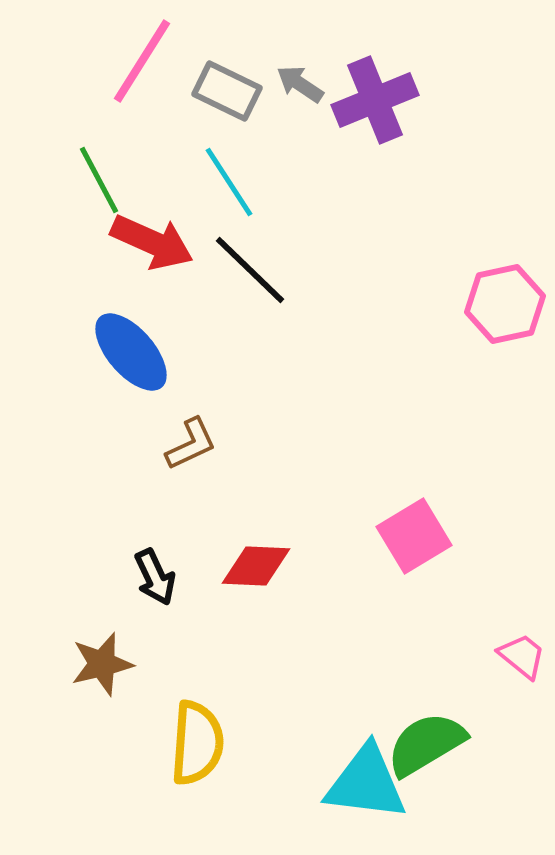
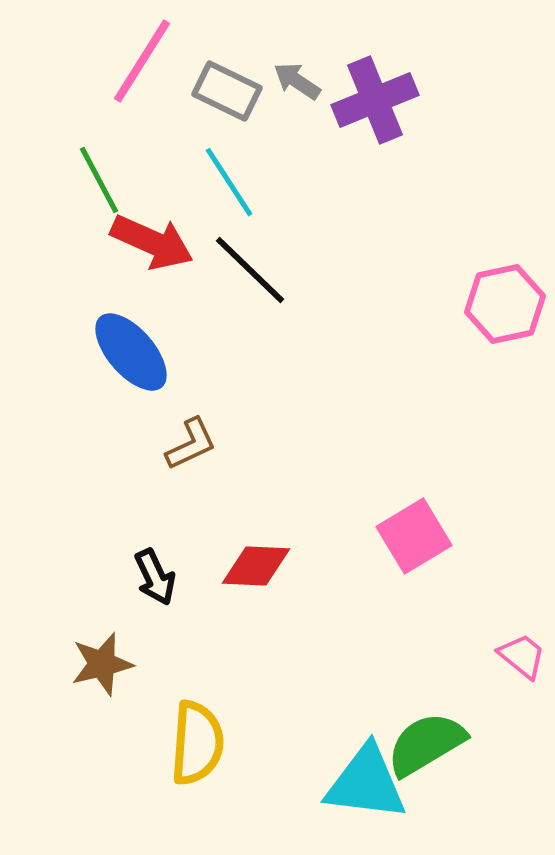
gray arrow: moved 3 px left, 3 px up
